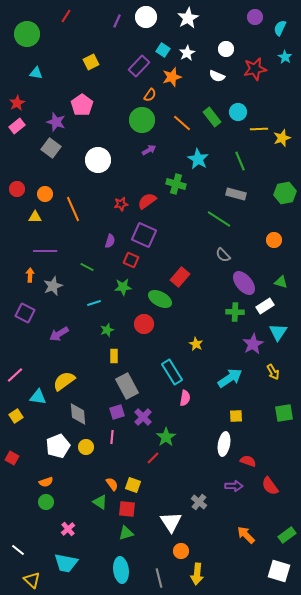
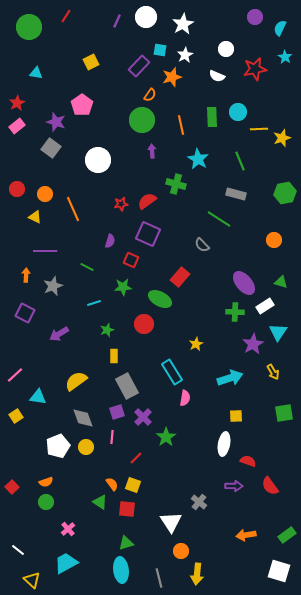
white star at (188, 18): moved 5 px left, 6 px down
green circle at (27, 34): moved 2 px right, 7 px up
cyan square at (163, 50): moved 3 px left; rotated 24 degrees counterclockwise
white star at (187, 53): moved 2 px left, 2 px down
green rectangle at (212, 117): rotated 36 degrees clockwise
orange line at (182, 123): moved 1 px left, 2 px down; rotated 36 degrees clockwise
purple arrow at (149, 150): moved 3 px right, 1 px down; rotated 64 degrees counterclockwise
yellow triangle at (35, 217): rotated 24 degrees clockwise
purple square at (144, 235): moved 4 px right, 1 px up
gray semicircle at (223, 255): moved 21 px left, 10 px up
orange arrow at (30, 275): moved 4 px left
yellow star at (196, 344): rotated 16 degrees clockwise
cyan arrow at (230, 378): rotated 15 degrees clockwise
yellow semicircle at (64, 381): moved 12 px right
gray diamond at (78, 414): moved 5 px right, 4 px down; rotated 15 degrees counterclockwise
red square at (12, 458): moved 29 px down; rotated 16 degrees clockwise
red line at (153, 458): moved 17 px left
green triangle at (126, 533): moved 10 px down
orange arrow at (246, 535): rotated 54 degrees counterclockwise
cyan trapezoid at (66, 563): rotated 140 degrees clockwise
